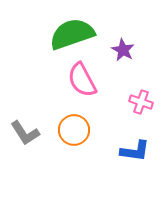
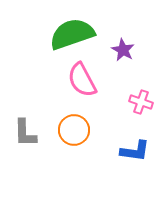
gray L-shape: rotated 32 degrees clockwise
